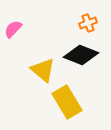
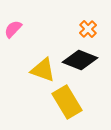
orange cross: moved 6 px down; rotated 24 degrees counterclockwise
black diamond: moved 1 px left, 5 px down
yellow triangle: rotated 20 degrees counterclockwise
